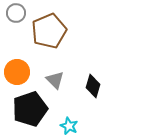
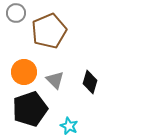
orange circle: moved 7 px right
black diamond: moved 3 px left, 4 px up
